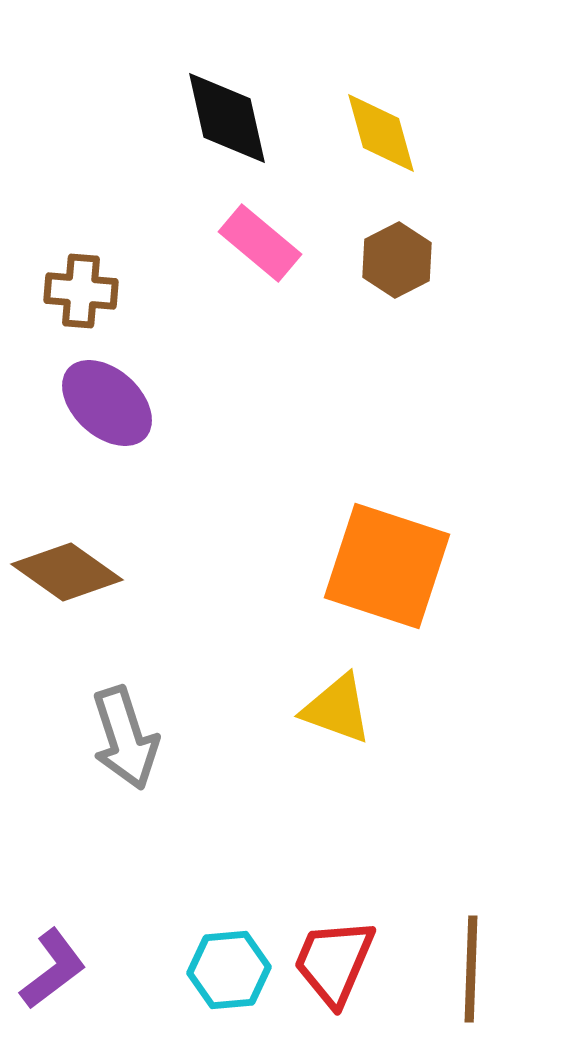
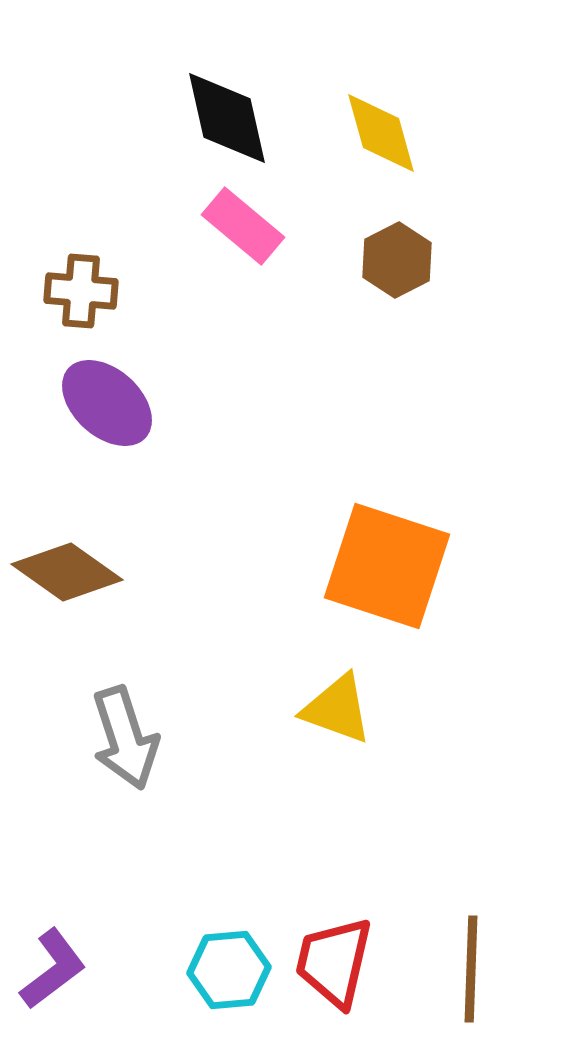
pink rectangle: moved 17 px left, 17 px up
red trapezoid: rotated 10 degrees counterclockwise
